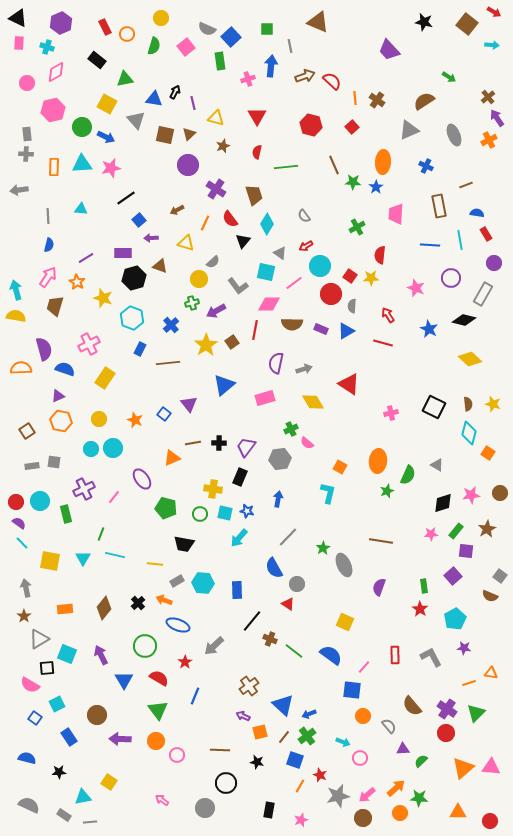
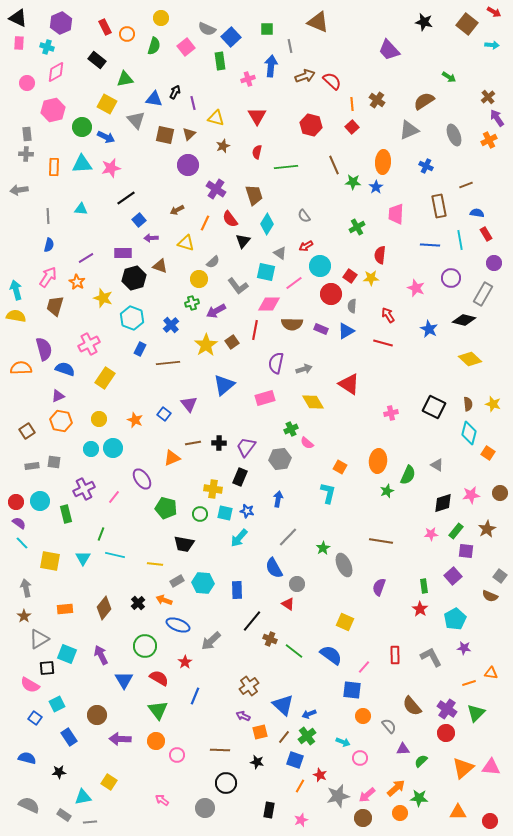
orange line at (355, 98): moved 3 px left, 6 px down
gray arrow at (214, 646): moved 3 px left, 5 px up
